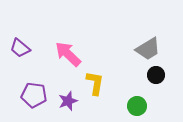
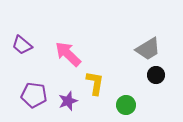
purple trapezoid: moved 2 px right, 3 px up
green circle: moved 11 px left, 1 px up
